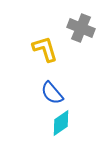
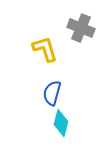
blue semicircle: rotated 55 degrees clockwise
cyan diamond: rotated 40 degrees counterclockwise
